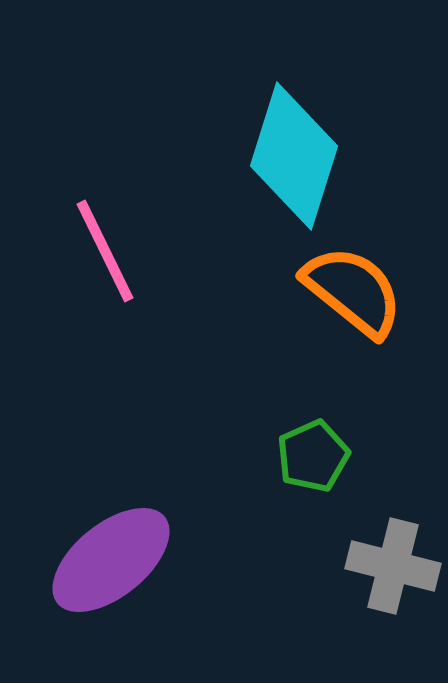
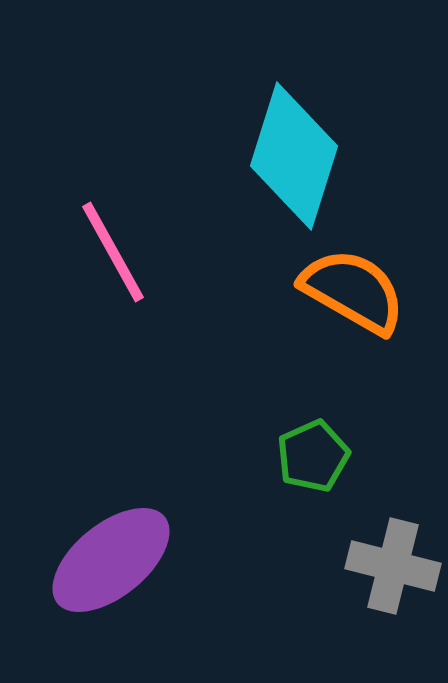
pink line: moved 8 px right, 1 px down; rotated 3 degrees counterclockwise
orange semicircle: rotated 9 degrees counterclockwise
